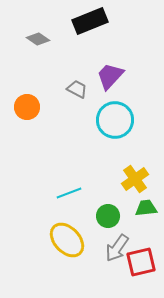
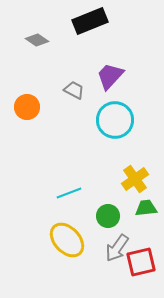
gray diamond: moved 1 px left, 1 px down
gray trapezoid: moved 3 px left, 1 px down
